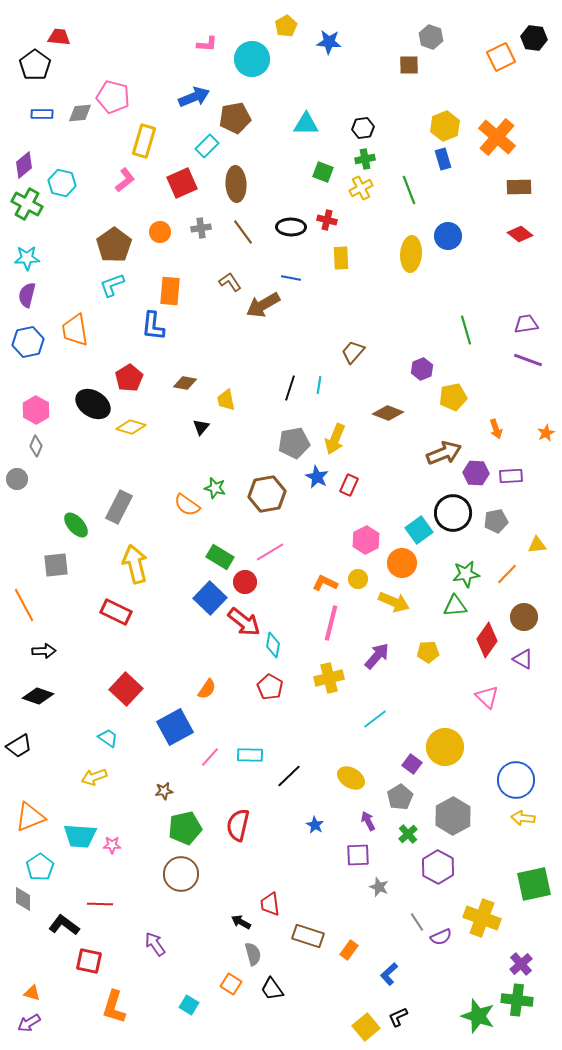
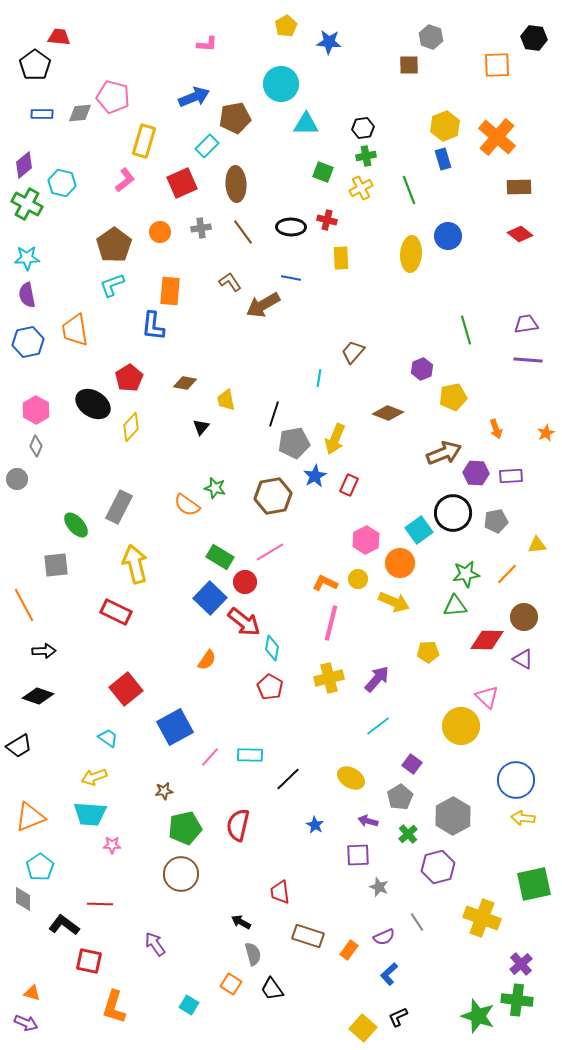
orange square at (501, 57): moved 4 px left, 8 px down; rotated 24 degrees clockwise
cyan circle at (252, 59): moved 29 px right, 25 px down
green cross at (365, 159): moved 1 px right, 3 px up
purple semicircle at (27, 295): rotated 25 degrees counterclockwise
purple line at (528, 360): rotated 16 degrees counterclockwise
cyan line at (319, 385): moved 7 px up
black line at (290, 388): moved 16 px left, 26 px down
yellow diamond at (131, 427): rotated 64 degrees counterclockwise
blue star at (317, 477): moved 2 px left, 1 px up; rotated 15 degrees clockwise
brown hexagon at (267, 494): moved 6 px right, 2 px down
orange circle at (402, 563): moved 2 px left
red diamond at (487, 640): rotated 56 degrees clockwise
cyan diamond at (273, 645): moved 1 px left, 3 px down
purple arrow at (377, 656): moved 23 px down
red square at (126, 689): rotated 8 degrees clockwise
orange semicircle at (207, 689): moved 29 px up
cyan line at (375, 719): moved 3 px right, 7 px down
yellow circle at (445, 747): moved 16 px right, 21 px up
black line at (289, 776): moved 1 px left, 3 px down
purple arrow at (368, 821): rotated 48 degrees counterclockwise
cyan trapezoid at (80, 836): moved 10 px right, 22 px up
purple hexagon at (438, 867): rotated 16 degrees clockwise
red trapezoid at (270, 904): moved 10 px right, 12 px up
purple semicircle at (441, 937): moved 57 px left
purple arrow at (29, 1023): moved 3 px left; rotated 125 degrees counterclockwise
yellow square at (366, 1027): moved 3 px left, 1 px down; rotated 8 degrees counterclockwise
